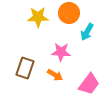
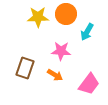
orange circle: moved 3 px left, 1 px down
pink star: moved 1 px up
